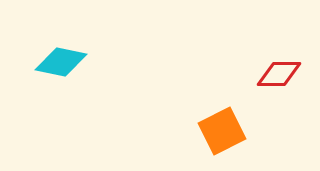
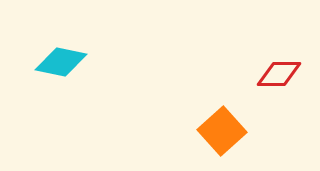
orange square: rotated 15 degrees counterclockwise
